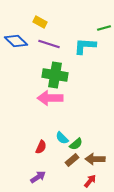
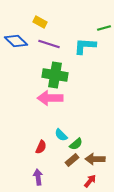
cyan semicircle: moved 1 px left, 3 px up
purple arrow: rotated 63 degrees counterclockwise
